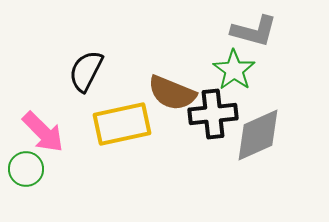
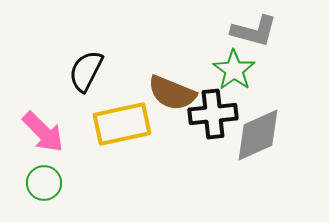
green circle: moved 18 px right, 14 px down
